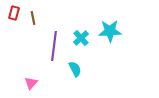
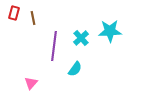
cyan semicircle: rotated 63 degrees clockwise
